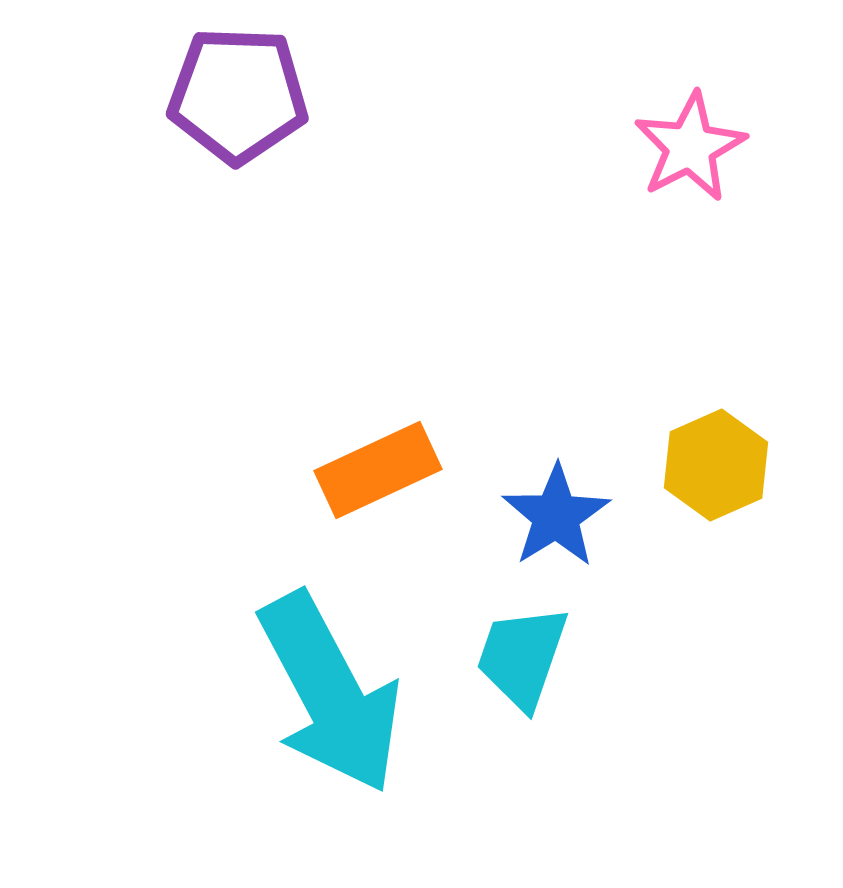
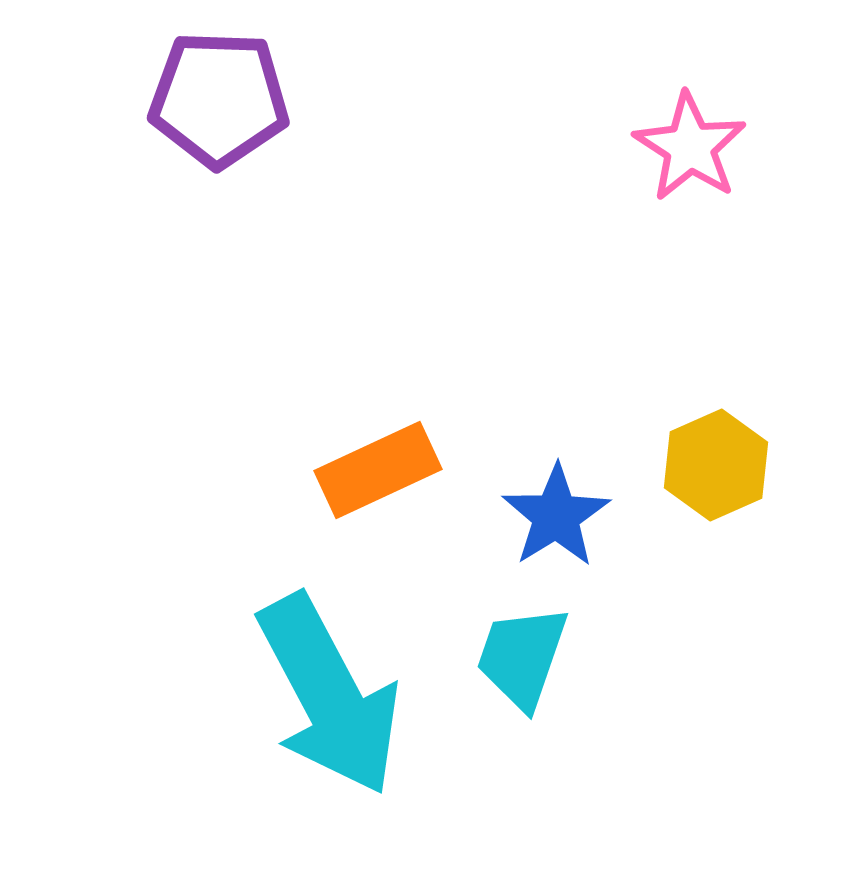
purple pentagon: moved 19 px left, 4 px down
pink star: rotated 12 degrees counterclockwise
cyan arrow: moved 1 px left, 2 px down
